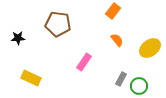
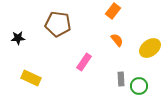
gray rectangle: rotated 32 degrees counterclockwise
